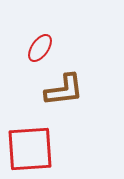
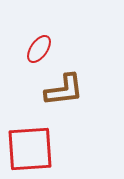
red ellipse: moved 1 px left, 1 px down
